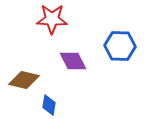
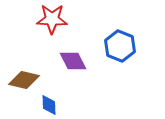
blue hexagon: rotated 20 degrees clockwise
blue diamond: rotated 10 degrees counterclockwise
